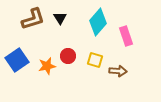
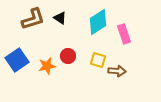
black triangle: rotated 24 degrees counterclockwise
cyan diamond: rotated 16 degrees clockwise
pink rectangle: moved 2 px left, 2 px up
yellow square: moved 3 px right
brown arrow: moved 1 px left
